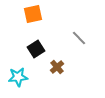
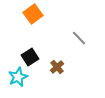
orange square: rotated 24 degrees counterclockwise
black square: moved 6 px left, 8 px down
cyan star: rotated 18 degrees counterclockwise
